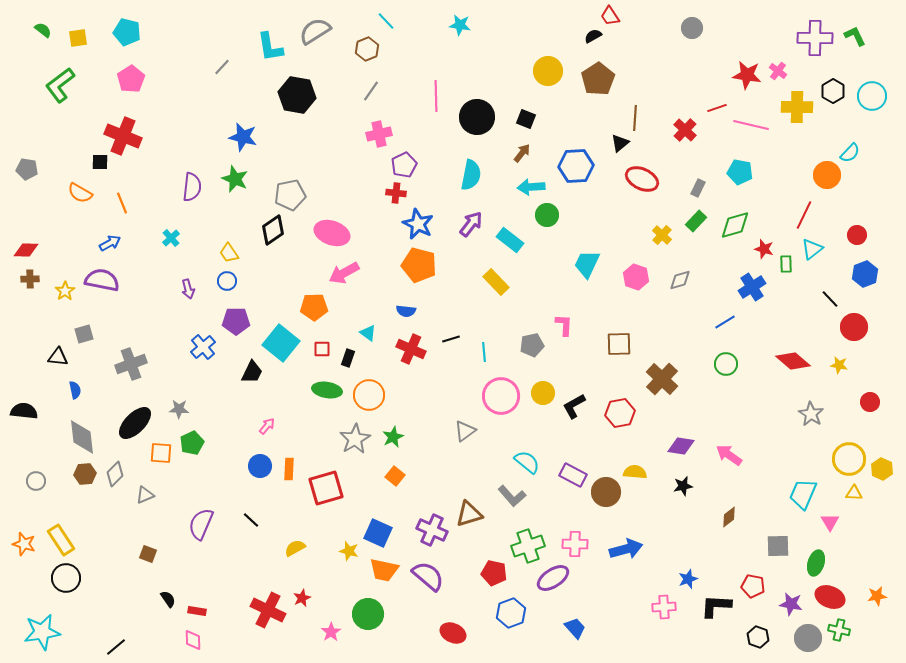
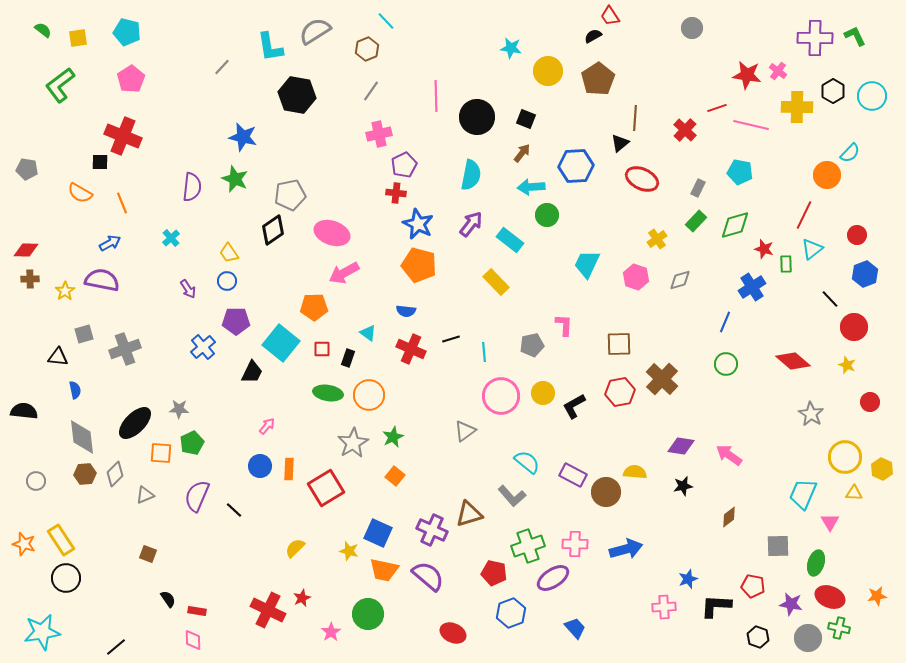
cyan star at (460, 25): moved 51 px right, 23 px down
yellow cross at (662, 235): moved 5 px left, 4 px down; rotated 12 degrees clockwise
purple arrow at (188, 289): rotated 18 degrees counterclockwise
blue line at (725, 322): rotated 35 degrees counterclockwise
gray cross at (131, 364): moved 6 px left, 15 px up
yellow star at (839, 365): moved 8 px right; rotated 12 degrees clockwise
green ellipse at (327, 390): moved 1 px right, 3 px down
red hexagon at (620, 413): moved 21 px up
gray star at (355, 439): moved 2 px left, 4 px down
yellow circle at (849, 459): moved 4 px left, 2 px up
red square at (326, 488): rotated 15 degrees counterclockwise
black line at (251, 520): moved 17 px left, 10 px up
purple semicircle at (201, 524): moved 4 px left, 28 px up
yellow semicircle at (295, 548): rotated 15 degrees counterclockwise
green cross at (839, 630): moved 2 px up
